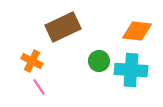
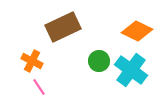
orange diamond: rotated 20 degrees clockwise
cyan cross: rotated 32 degrees clockwise
